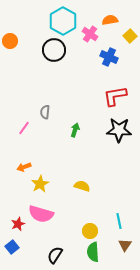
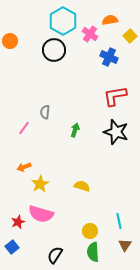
black star: moved 3 px left, 2 px down; rotated 15 degrees clockwise
red star: moved 2 px up
